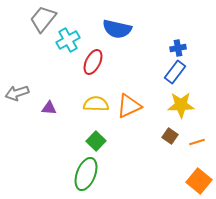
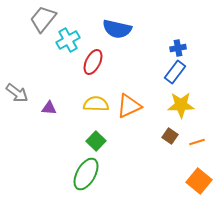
gray arrow: rotated 125 degrees counterclockwise
green ellipse: rotated 8 degrees clockwise
